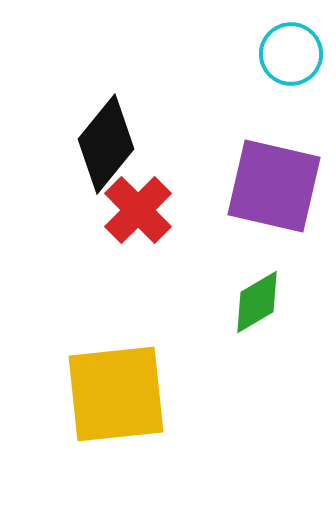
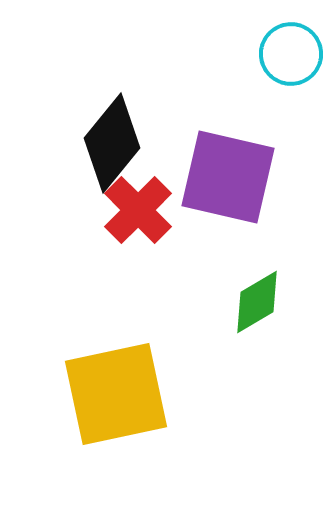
black diamond: moved 6 px right, 1 px up
purple square: moved 46 px left, 9 px up
yellow square: rotated 6 degrees counterclockwise
